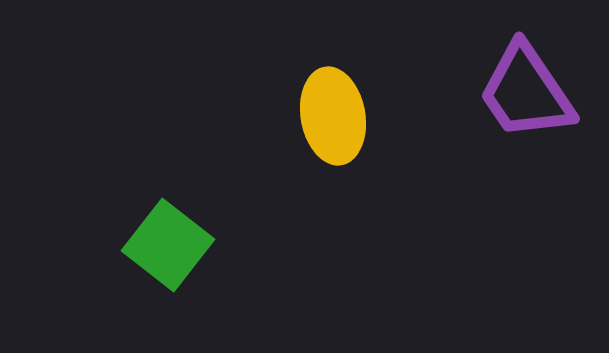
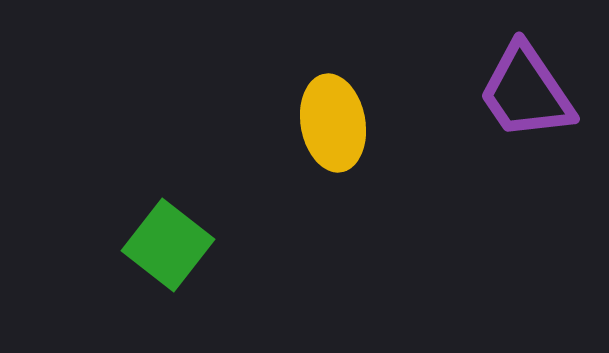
yellow ellipse: moved 7 px down
